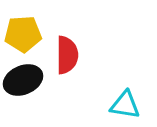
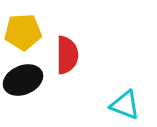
yellow pentagon: moved 2 px up
cyan triangle: rotated 12 degrees clockwise
